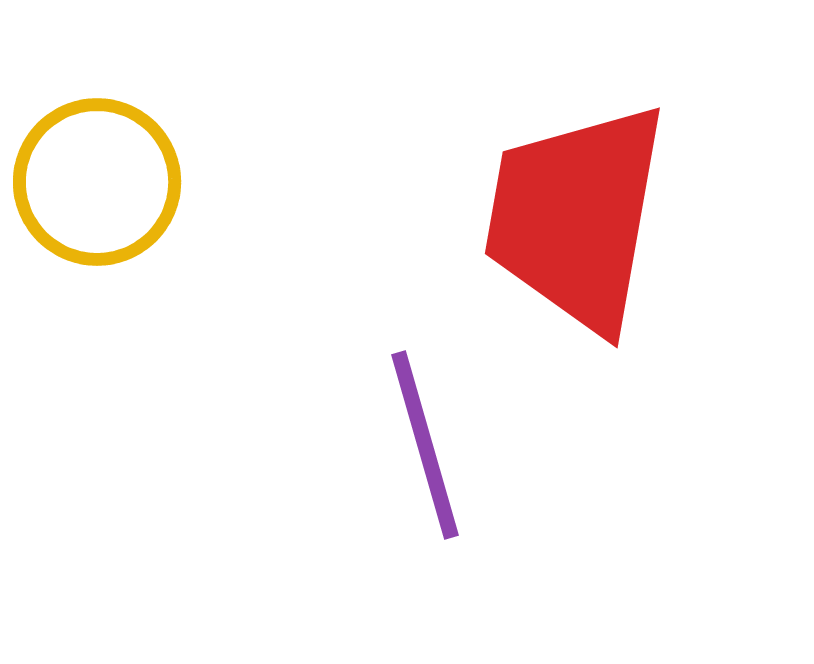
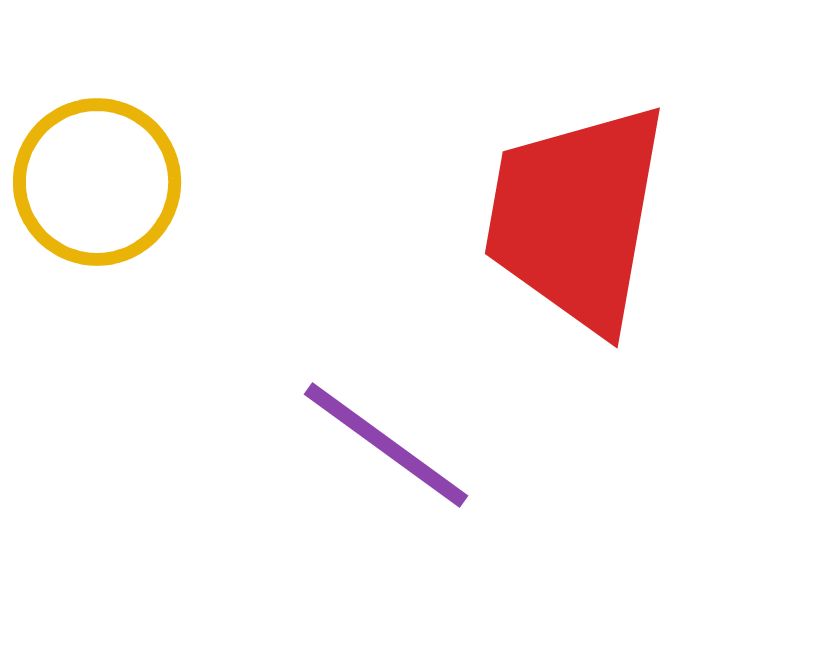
purple line: moved 39 px left; rotated 38 degrees counterclockwise
